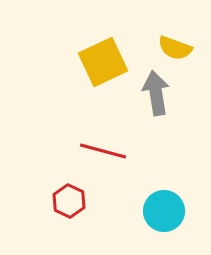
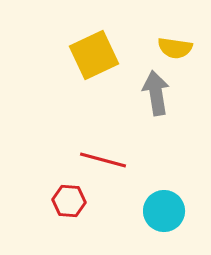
yellow semicircle: rotated 12 degrees counterclockwise
yellow square: moved 9 px left, 7 px up
red line: moved 9 px down
red hexagon: rotated 20 degrees counterclockwise
